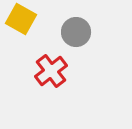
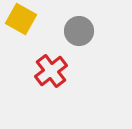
gray circle: moved 3 px right, 1 px up
